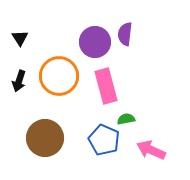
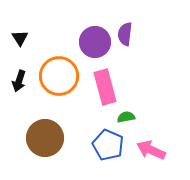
pink rectangle: moved 1 px left, 1 px down
green semicircle: moved 2 px up
blue pentagon: moved 4 px right, 5 px down
